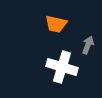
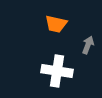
white cross: moved 5 px left, 4 px down; rotated 8 degrees counterclockwise
